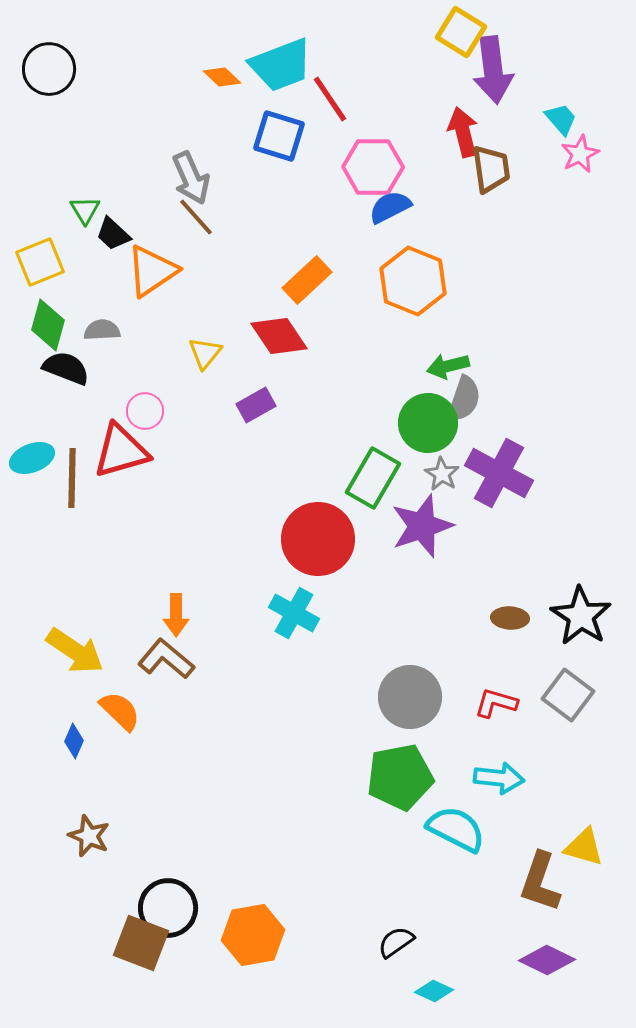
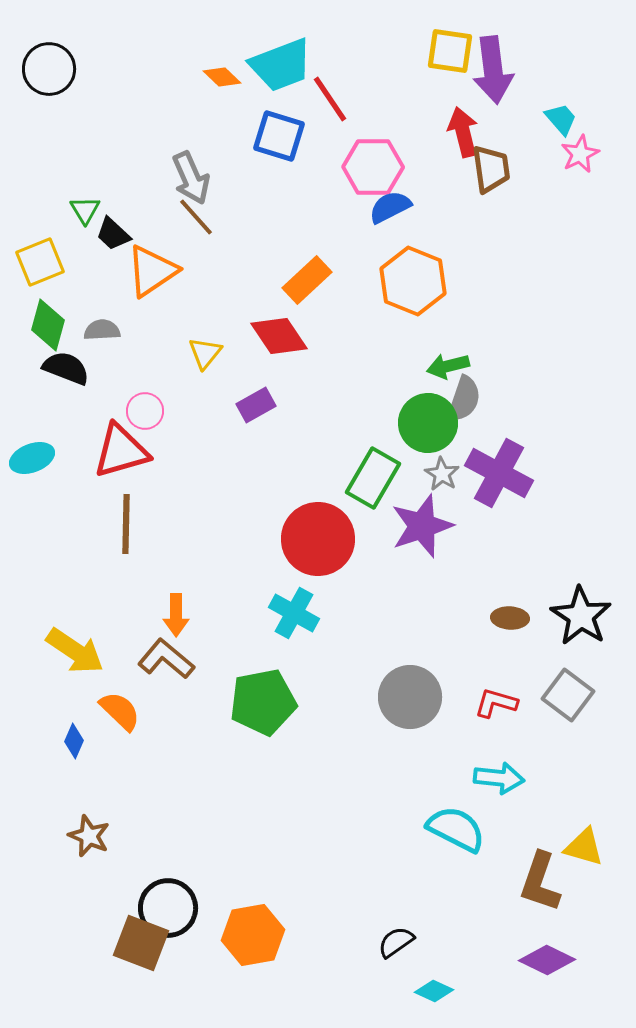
yellow square at (461, 32): moved 11 px left, 19 px down; rotated 24 degrees counterclockwise
brown line at (72, 478): moved 54 px right, 46 px down
green pentagon at (400, 777): moved 137 px left, 75 px up
